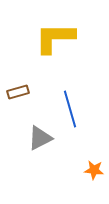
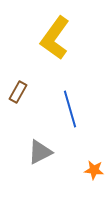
yellow L-shape: rotated 54 degrees counterclockwise
brown rectangle: rotated 45 degrees counterclockwise
gray triangle: moved 14 px down
